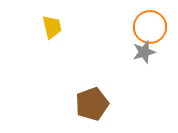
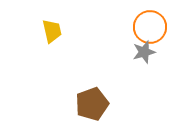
yellow trapezoid: moved 4 px down
